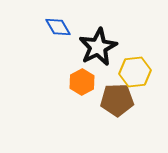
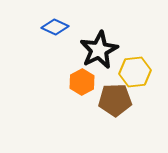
blue diamond: moved 3 px left; rotated 36 degrees counterclockwise
black star: moved 1 px right, 3 px down
brown pentagon: moved 2 px left
